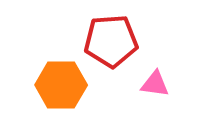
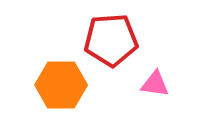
red pentagon: moved 1 px up
